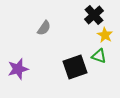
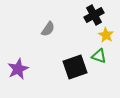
black cross: rotated 12 degrees clockwise
gray semicircle: moved 4 px right, 1 px down
yellow star: moved 1 px right
purple star: rotated 10 degrees counterclockwise
